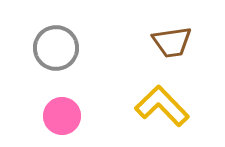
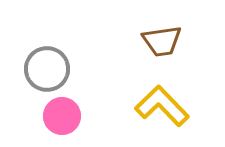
brown trapezoid: moved 10 px left, 1 px up
gray circle: moved 9 px left, 21 px down
